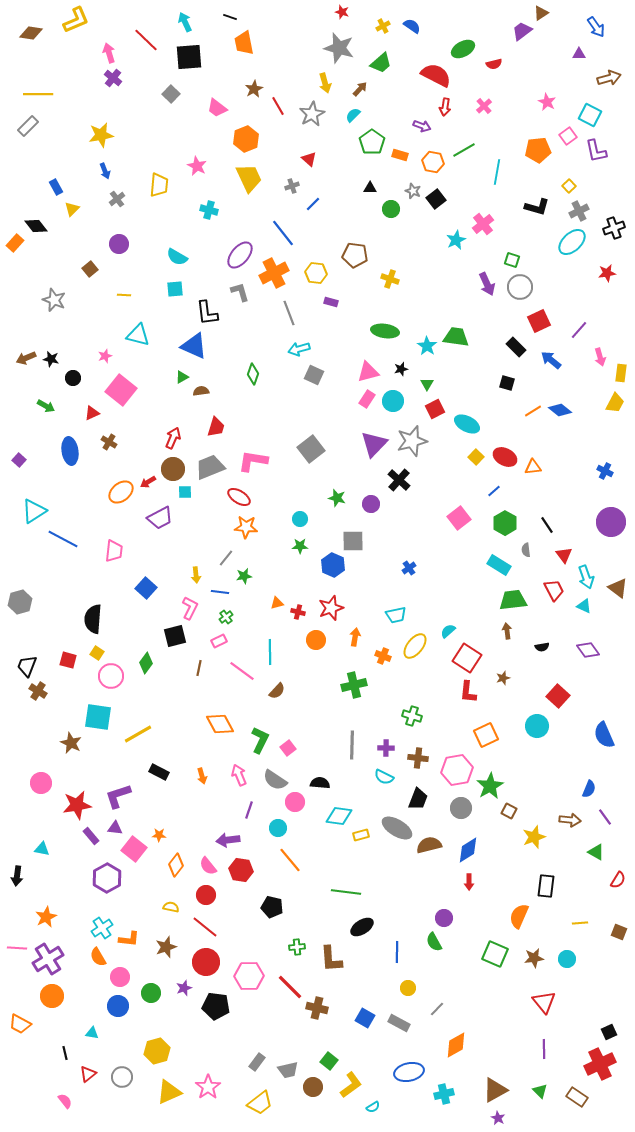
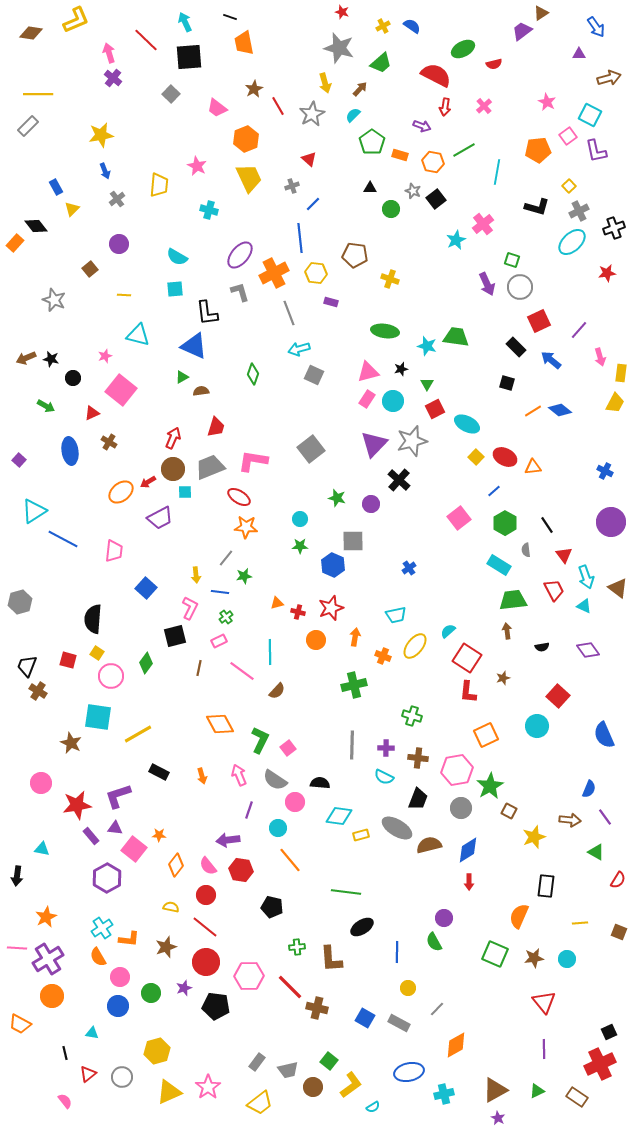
blue line at (283, 233): moved 17 px right, 5 px down; rotated 32 degrees clockwise
cyan star at (427, 346): rotated 18 degrees counterclockwise
green triangle at (540, 1091): moved 3 px left; rotated 49 degrees clockwise
